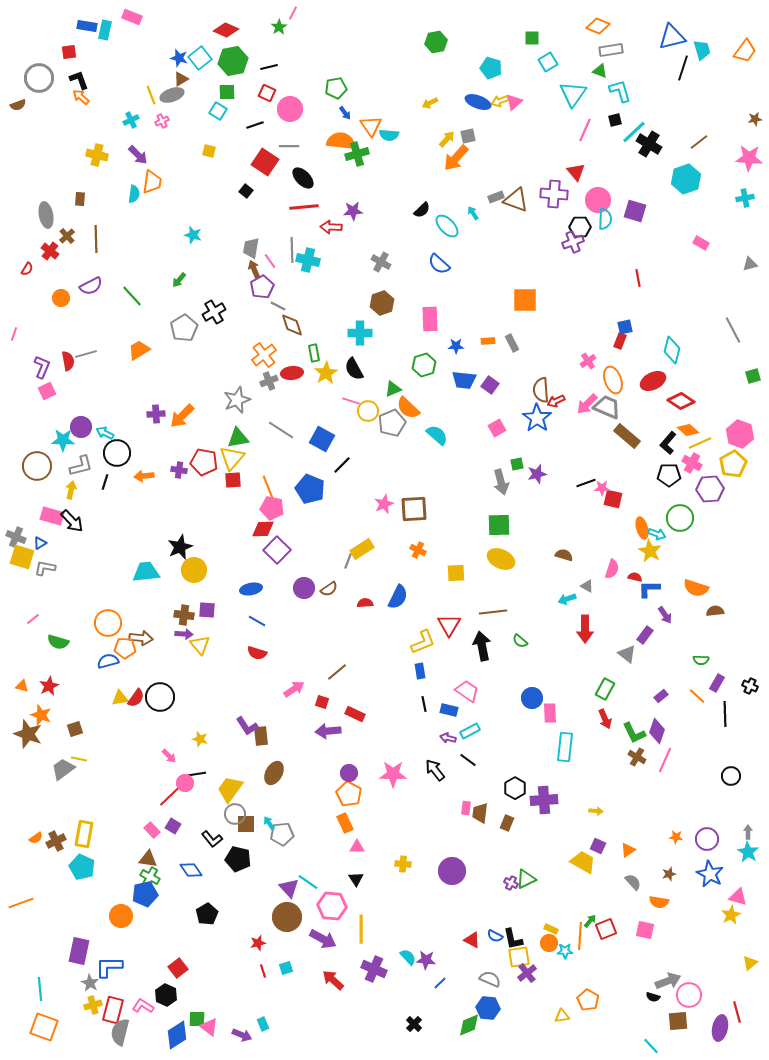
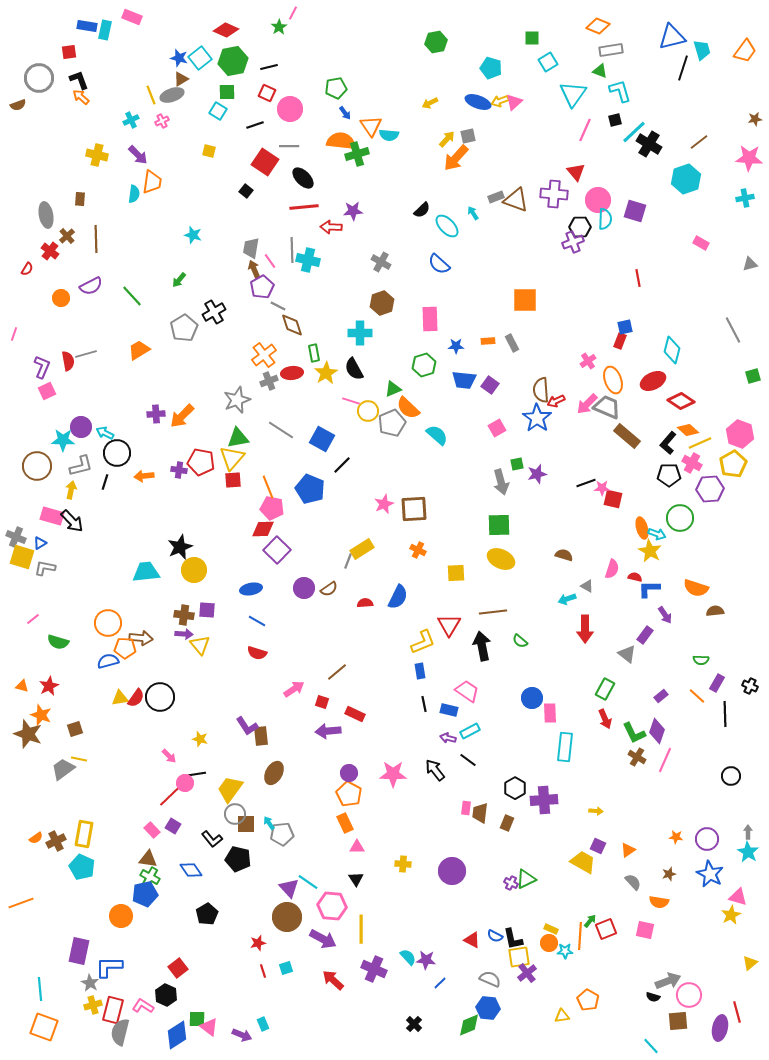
red pentagon at (204, 462): moved 3 px left
